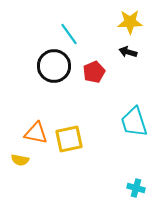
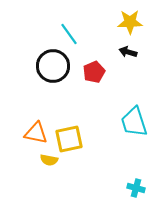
black circle: moved 1 px left
yellow semicircle: moved 29 px right
